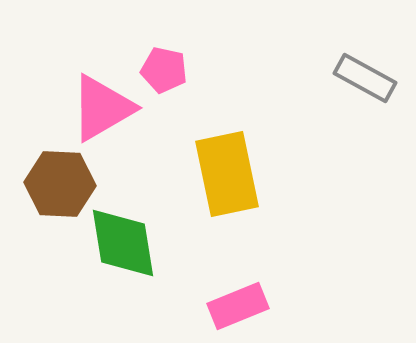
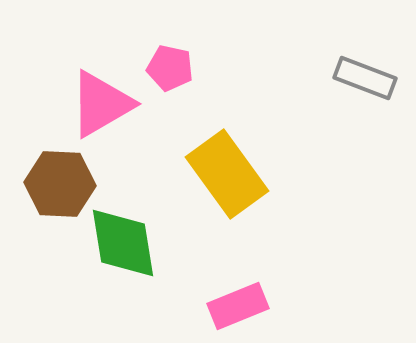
pink pentagon: moved 6 px right, 2 px up
gray rectangle: rotated 8 degrees counterclockwise
pink triangle: moved 1 px left, 4 px up
yellow rectangle: rotated 24 degrees counterclockwise
